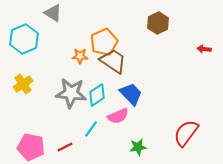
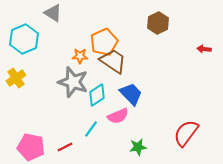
yellow cross: moved 7 px left, 6 px up
gray star: moved 2 px right, 11 px up; rotated 12 degrees clockwise
